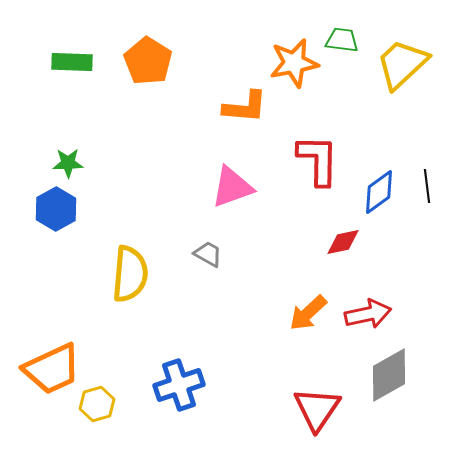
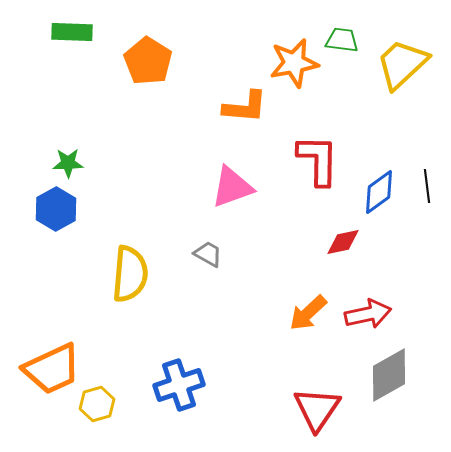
green rectangle: moved 30 px up
